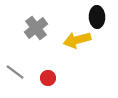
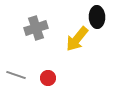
gray cross: rotated 20 degrees clockwise
yellow arrow: moved 1 px up; rotated 36 degrees counterclockwise
gray line: moved 1 px right, 3 px down; rotated 18 degrees counterclockwise
